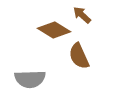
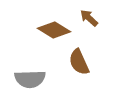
brown arrow: moved 7 px right, 3 px down
brown semicircle: moved 6 px down
